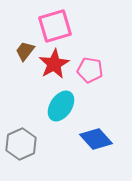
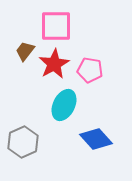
pink square: moved 1 px right; rotated 16 degrees clockwise
cyan ellipse: moved 3 px right, 1 px up; rotated 8 degrees counterclockwise
gray hexagon: moved 2 px right, 2 px up
